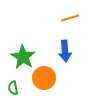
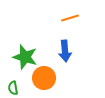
green star: moved 2 px right; rotated 15 degrees counterclockwise
